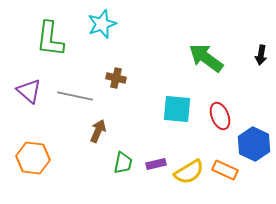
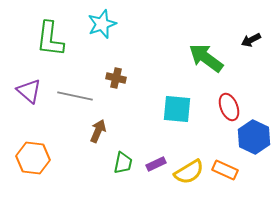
black arrow: moved 10 px left, 15 px up; rotated 54 degrees clockwise
red ellipse: moved 9 px right, 9 px up
blue hexagon: moved 7 px up
purple rectangle: rotated 12 degrees counterclockwise
